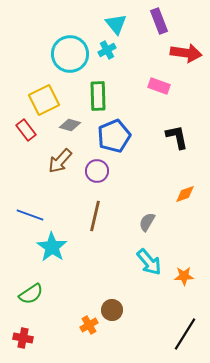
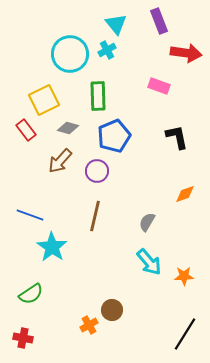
gray diamond: moved 2 px left, 3 px down
